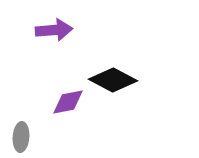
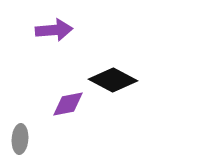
purple diamond: moved 2 px down
gray ellipse: moved 1 px left, 2 px down
